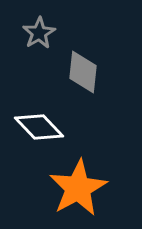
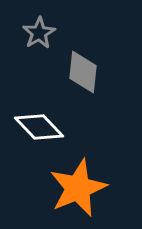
orange star: rotated 6 degrees clockwise
